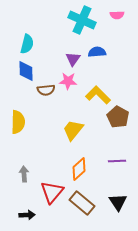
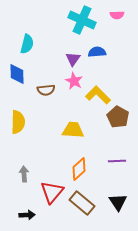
blue diamond: moved 9 px left, 3 px down
pink star: moved 6 px right; rotated 24 degrees clockwise
yellow trapezoid: rotated 55 degrees clockwise
